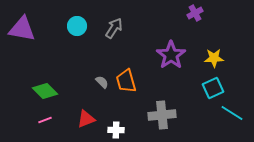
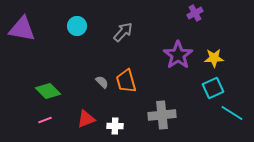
gray arrow: moved 9 px right, 4 px down; rotated 10 degrees clockwise
purple star: moved 7 px right
green diamond: moved 3 px right
white cross: moved 1 px left, 4 px up
